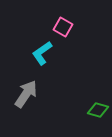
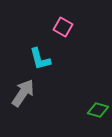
cyan L-shape: moved 2 px left, 6 px down; rotated 70 degrees counterclockwise
gray arrow: moved 3 px left, 1 px up
